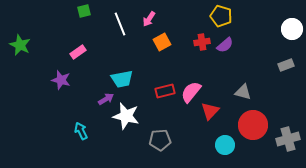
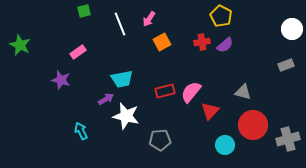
yellow pentagon: rotated 10 degrees clockwise
